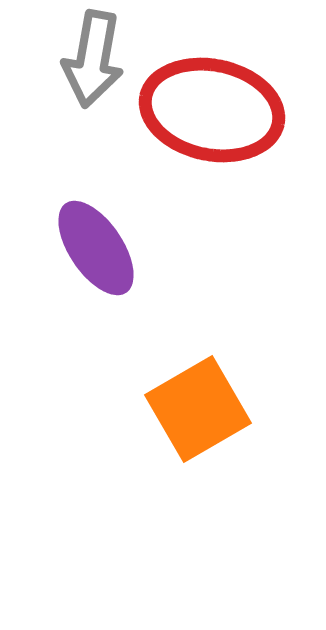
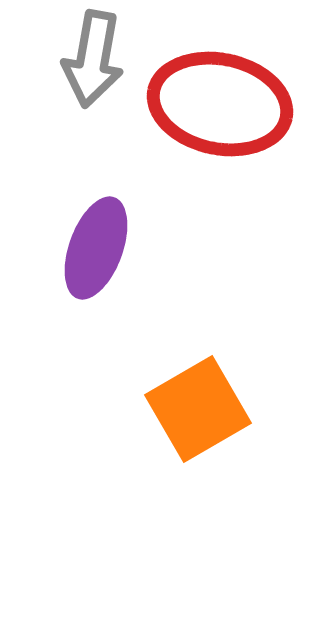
red ellipse: moved 8 px right, 6 px up
purple ellipse: rotated 54 degrees clockwise
